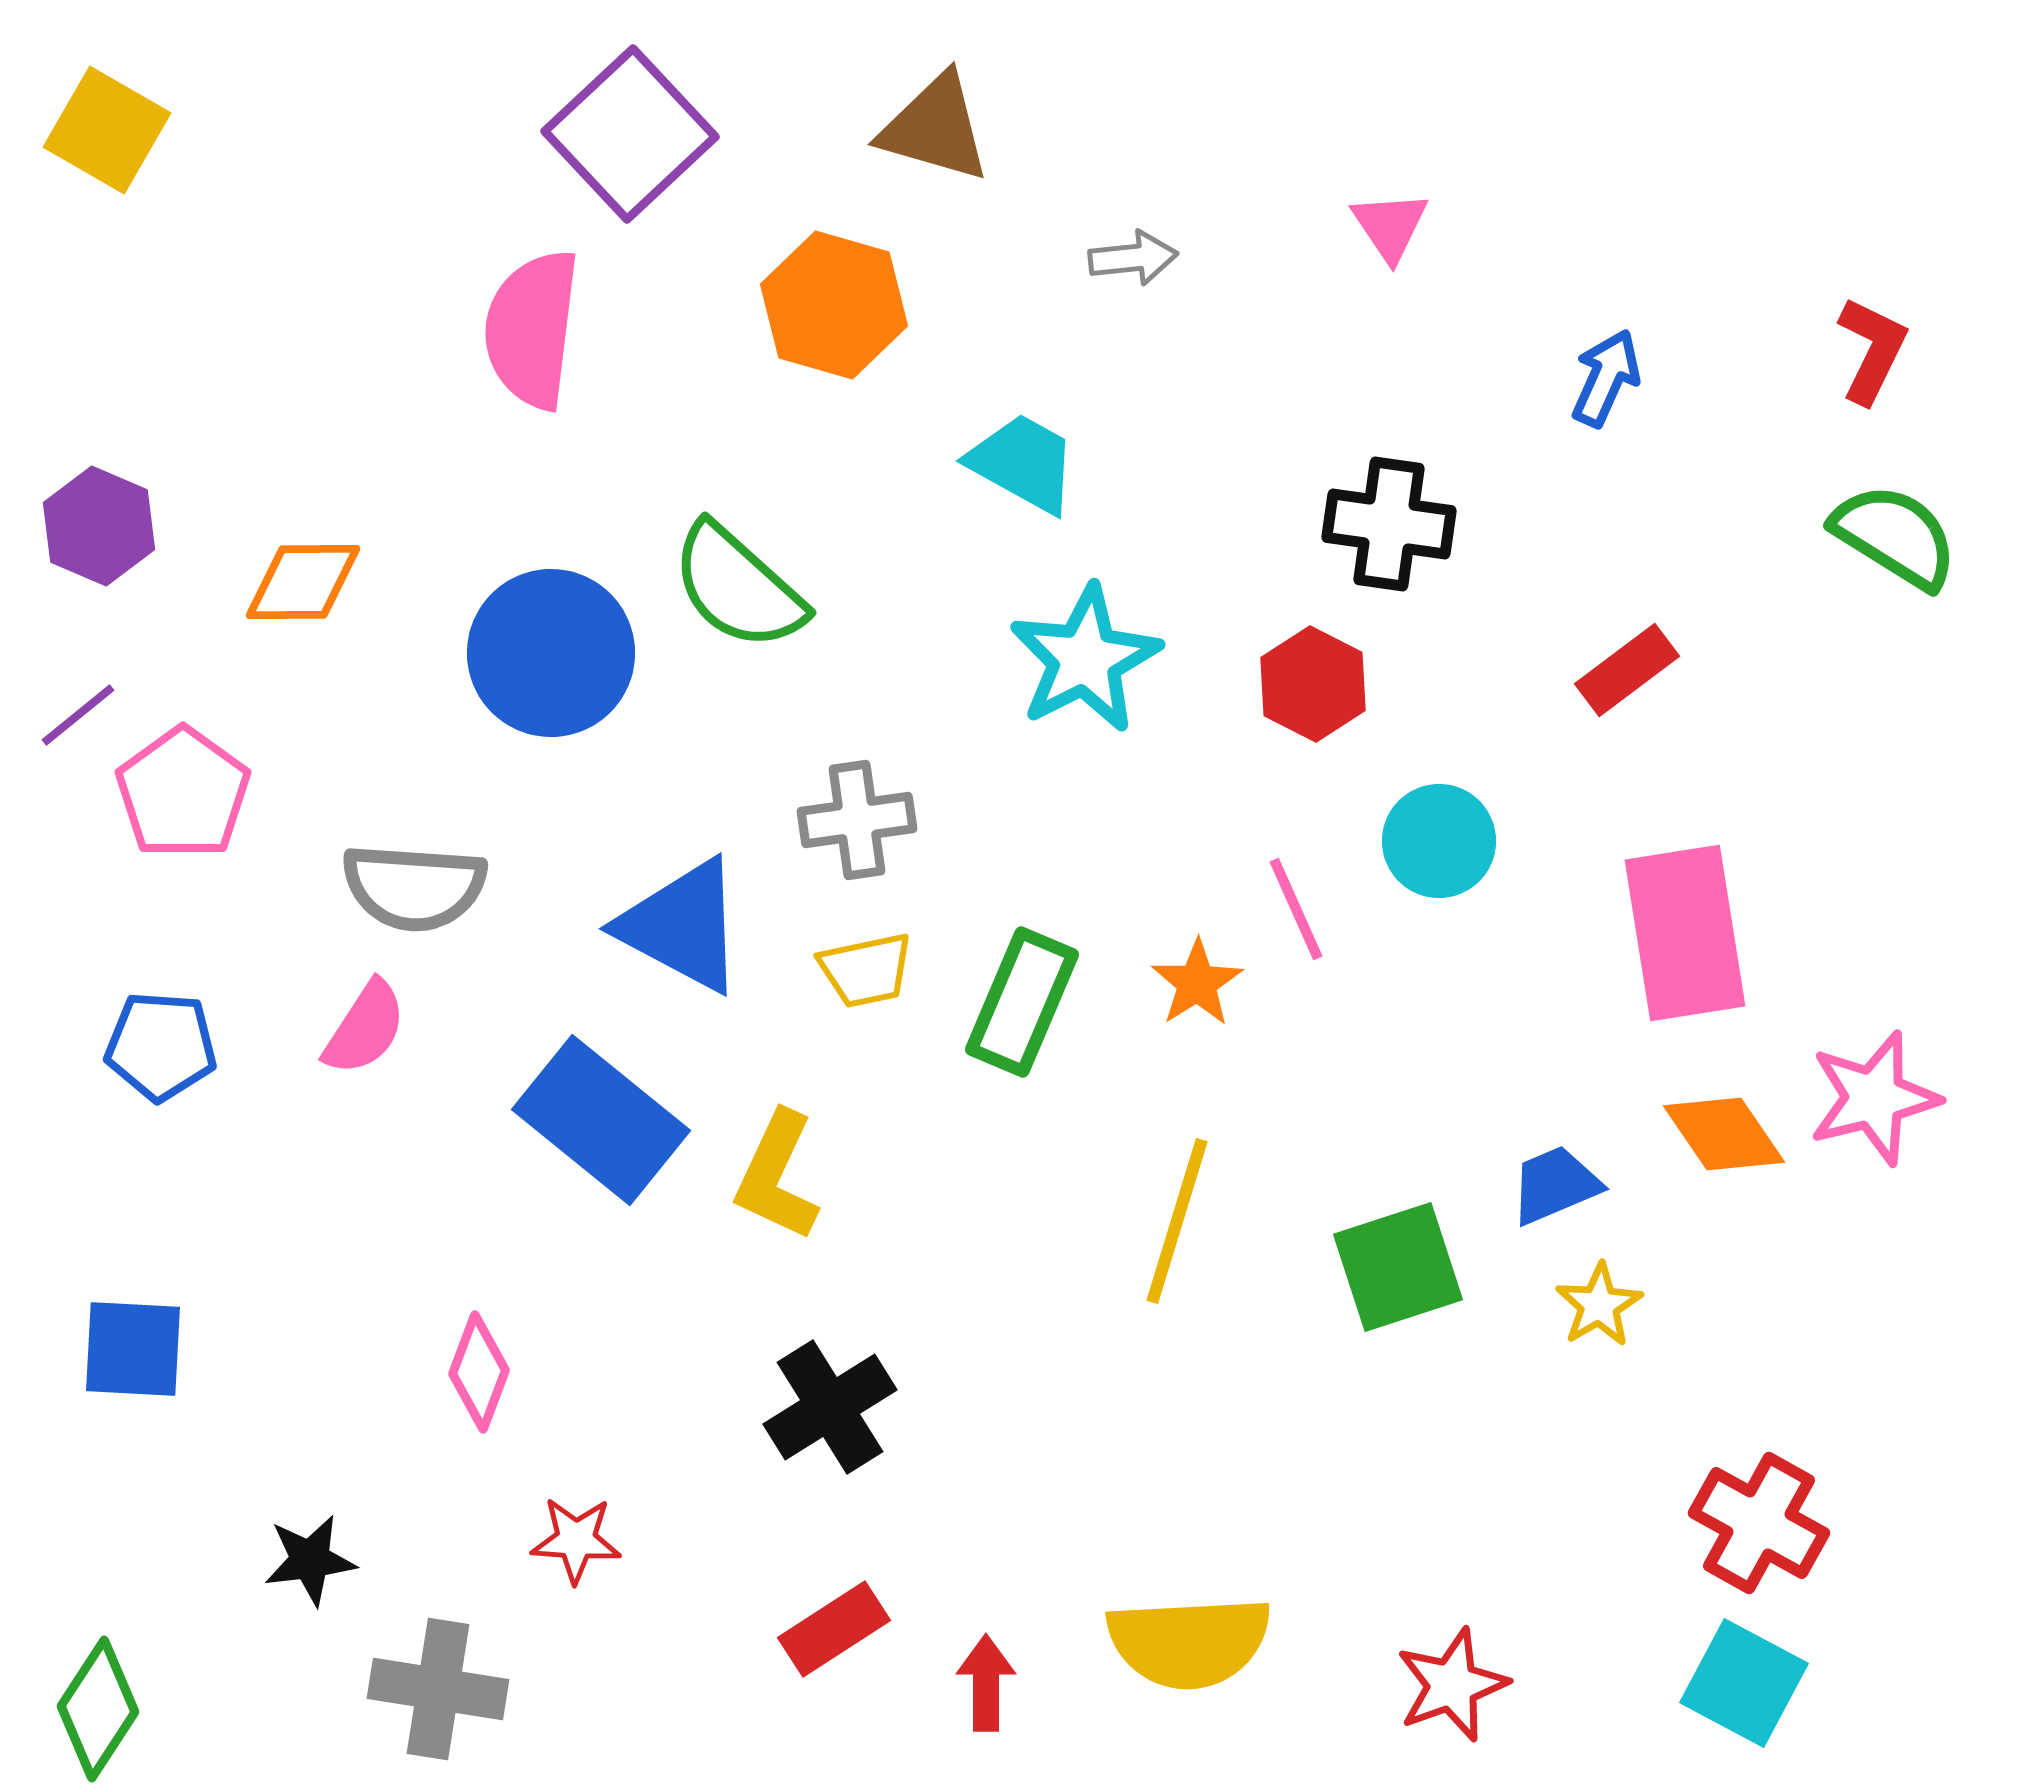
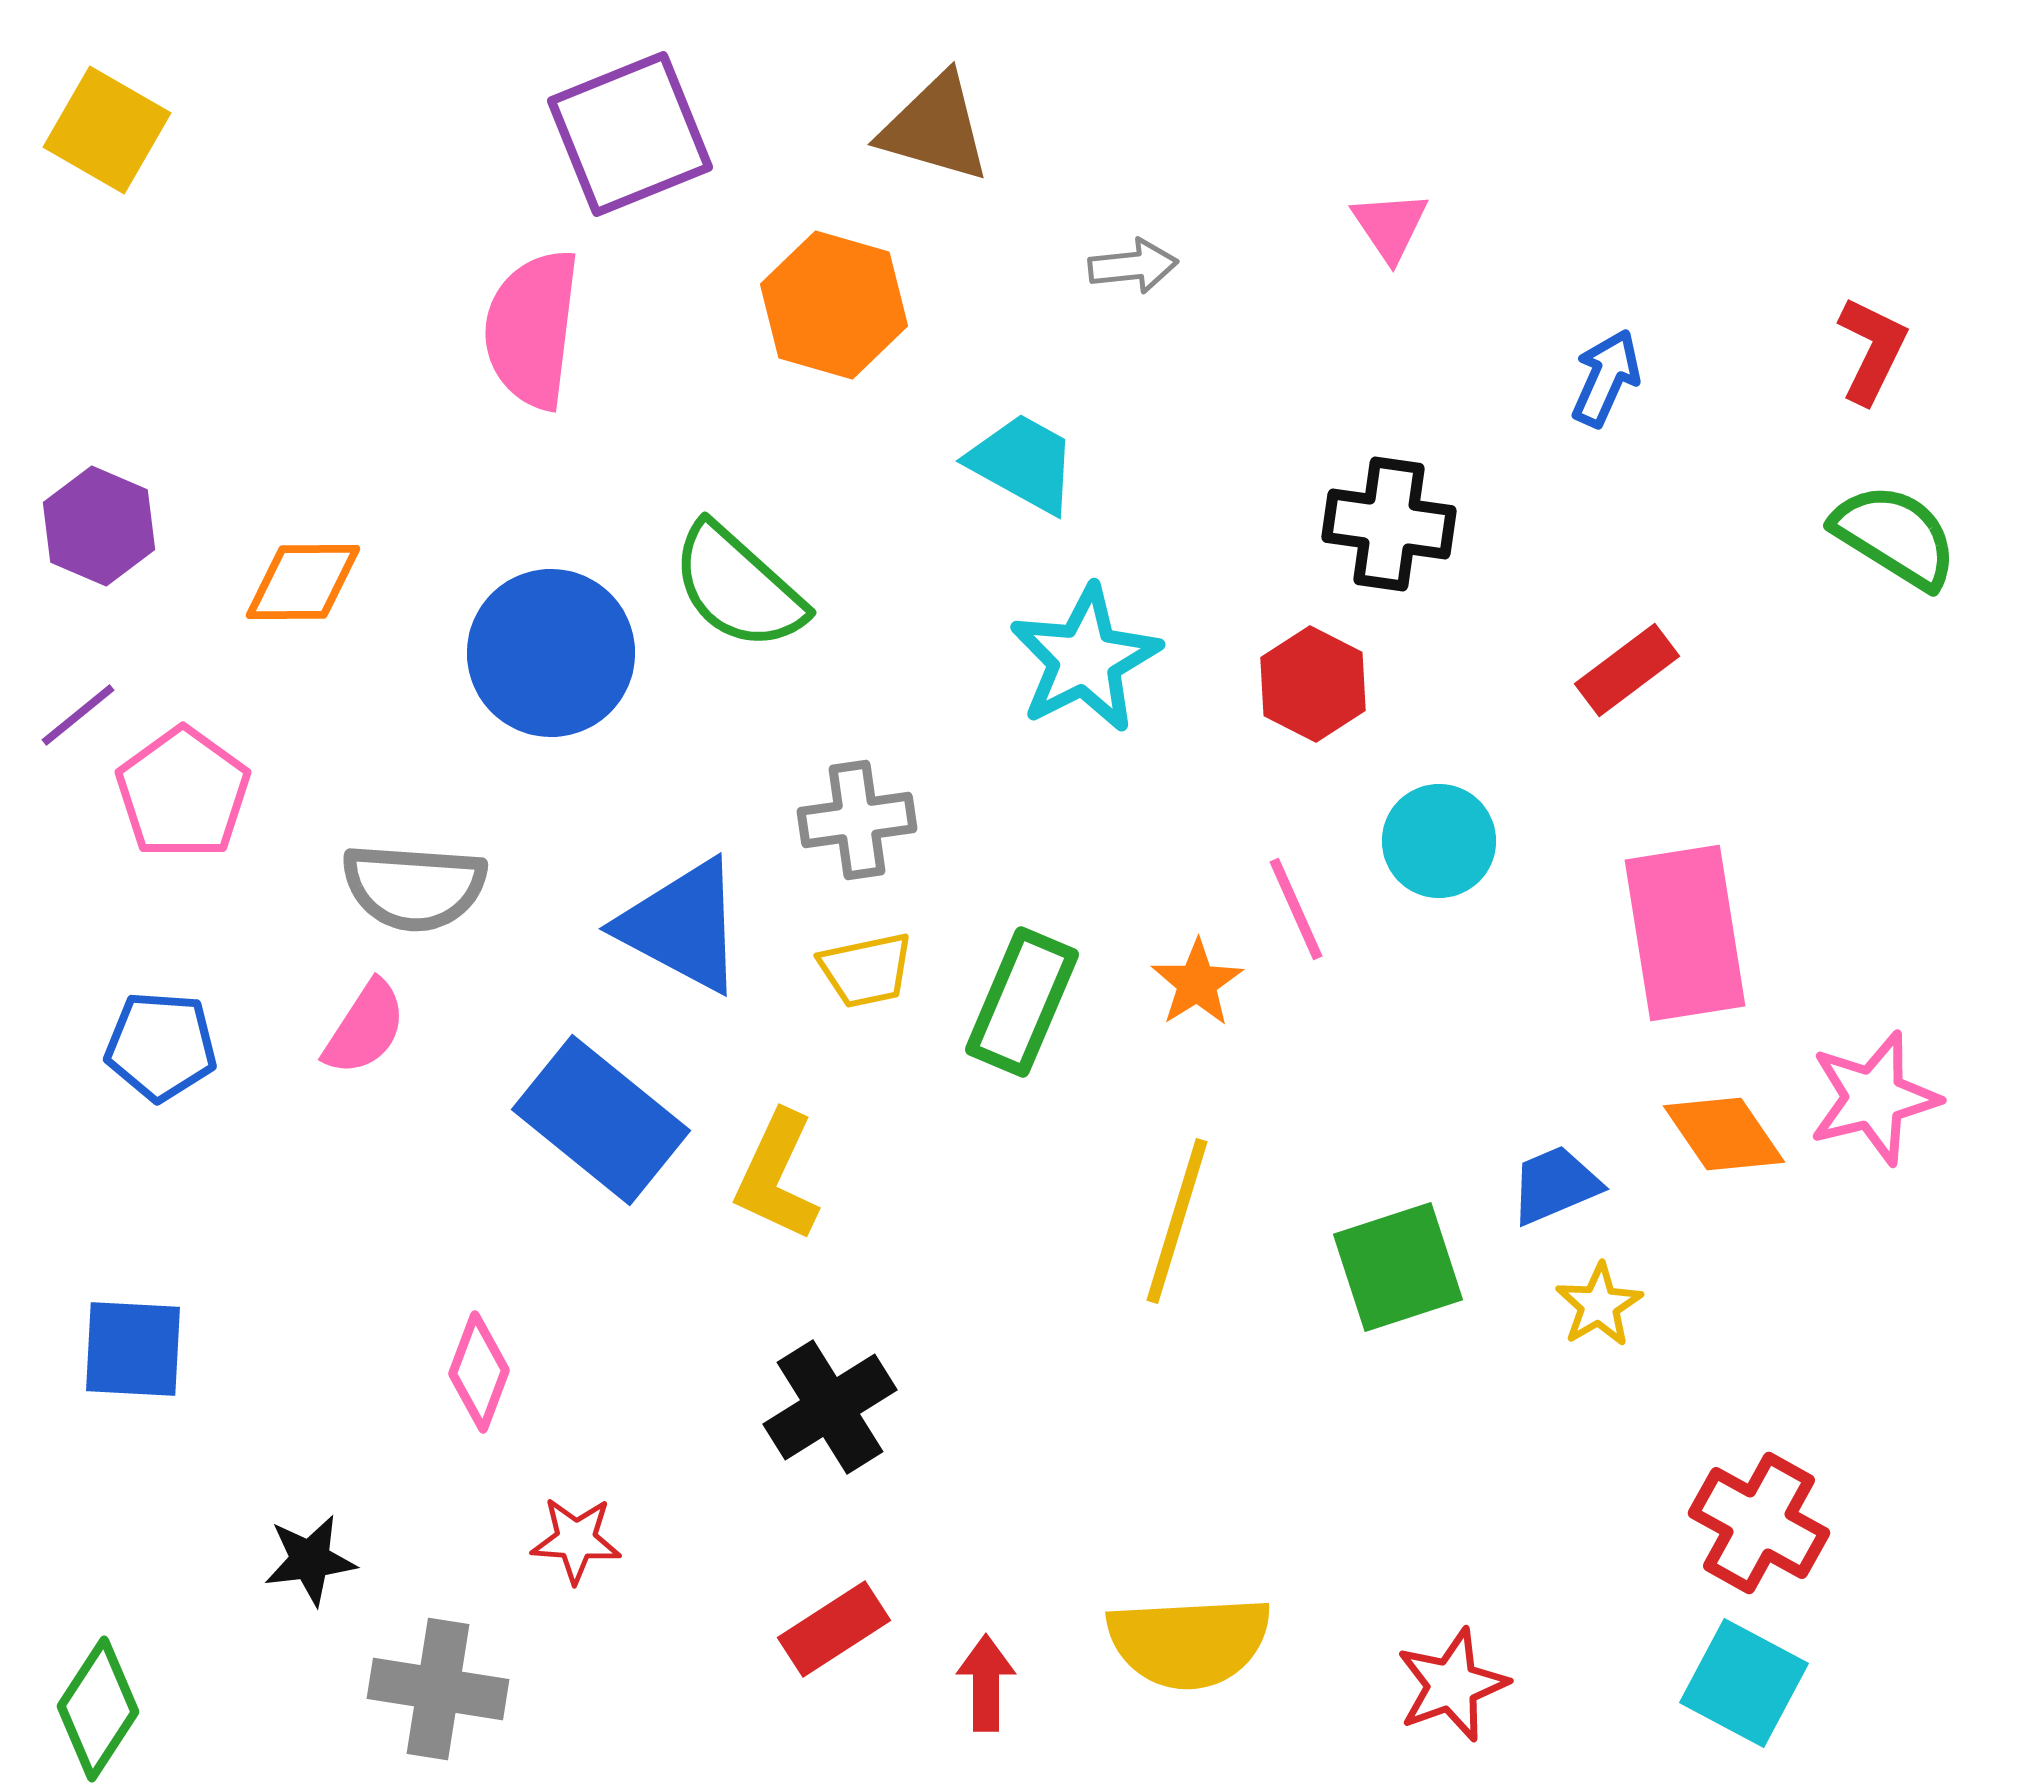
purple square at (630, 134): rotated 21 degrees clockwise
gray arrow at (1133, 258): moved 8 px down
